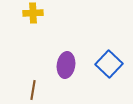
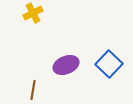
yellow cross: rotated 24 degrees counterclockwise
purple ellipse: rotated 60 degrees clockwise
